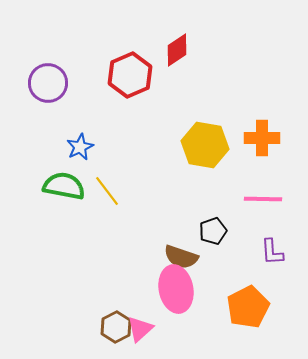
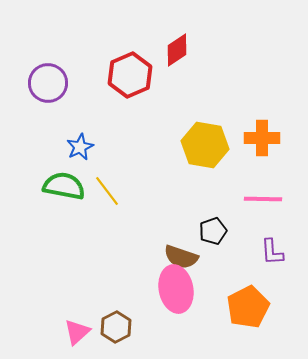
pink triangle: moved 63 px left, 3 px down
